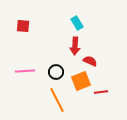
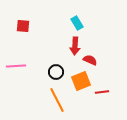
red semicircle: moved 1 px up
pink line: moved 9 px left, 5 px up
red line: moved 1 px right
